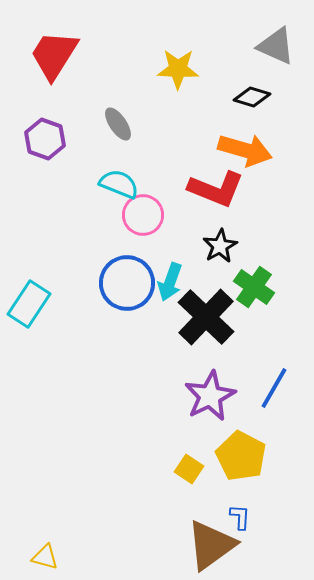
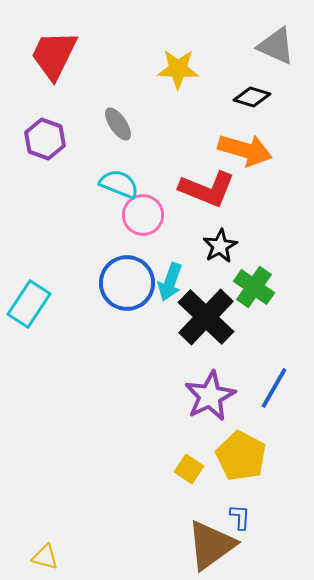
red trapezoid: rotated 6 degrees counterclockwise
red L-shape: moved 9 px left
